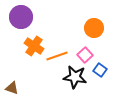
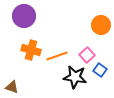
purple circle: moved 3 px right, 1 px up
orange circle: moved 7 px right, 3 px up
orange cross: moved 3 px left, 4 px down; rotated 18 degrees counterclockwise
pink square: moved 2 px right
brown triangle: moved 1 px up
